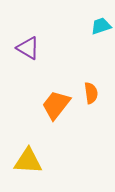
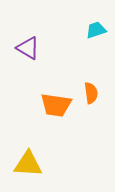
cyan trapezoid: moved 5 px left, 4 px down
orange trapezoid: rotated 120 degrees counterclockwise
yellow triangle: moved 3 px down
